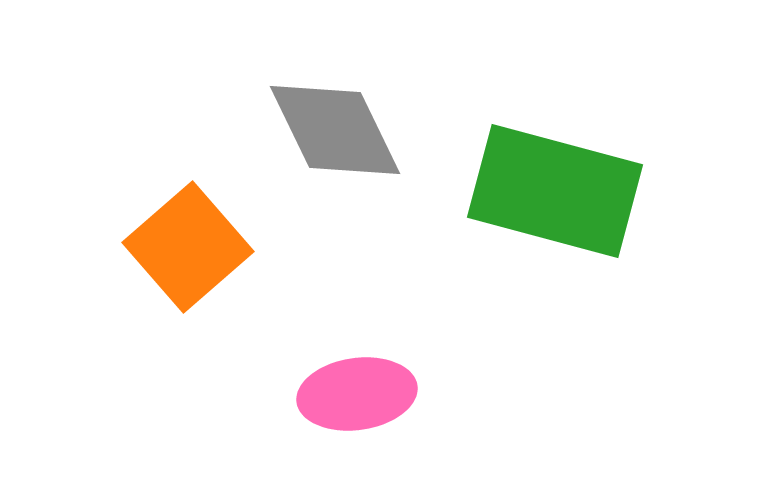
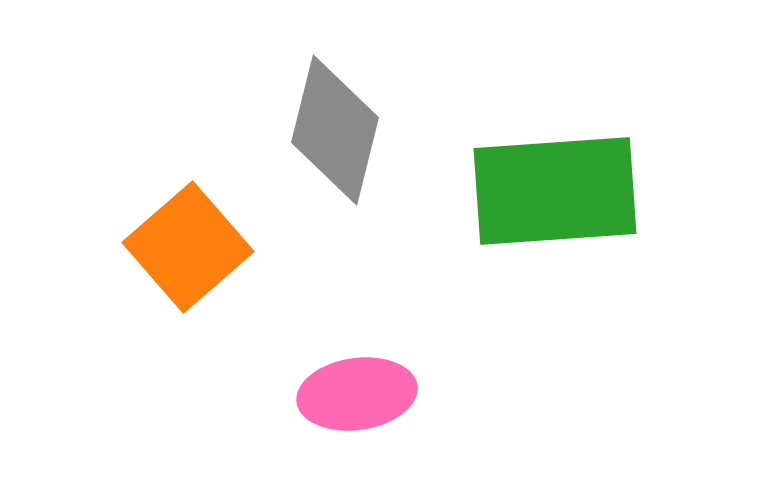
gray diamond: rotated 40 degrees clockwise
green rectangle: rotated 19 degrees counterclockwise
